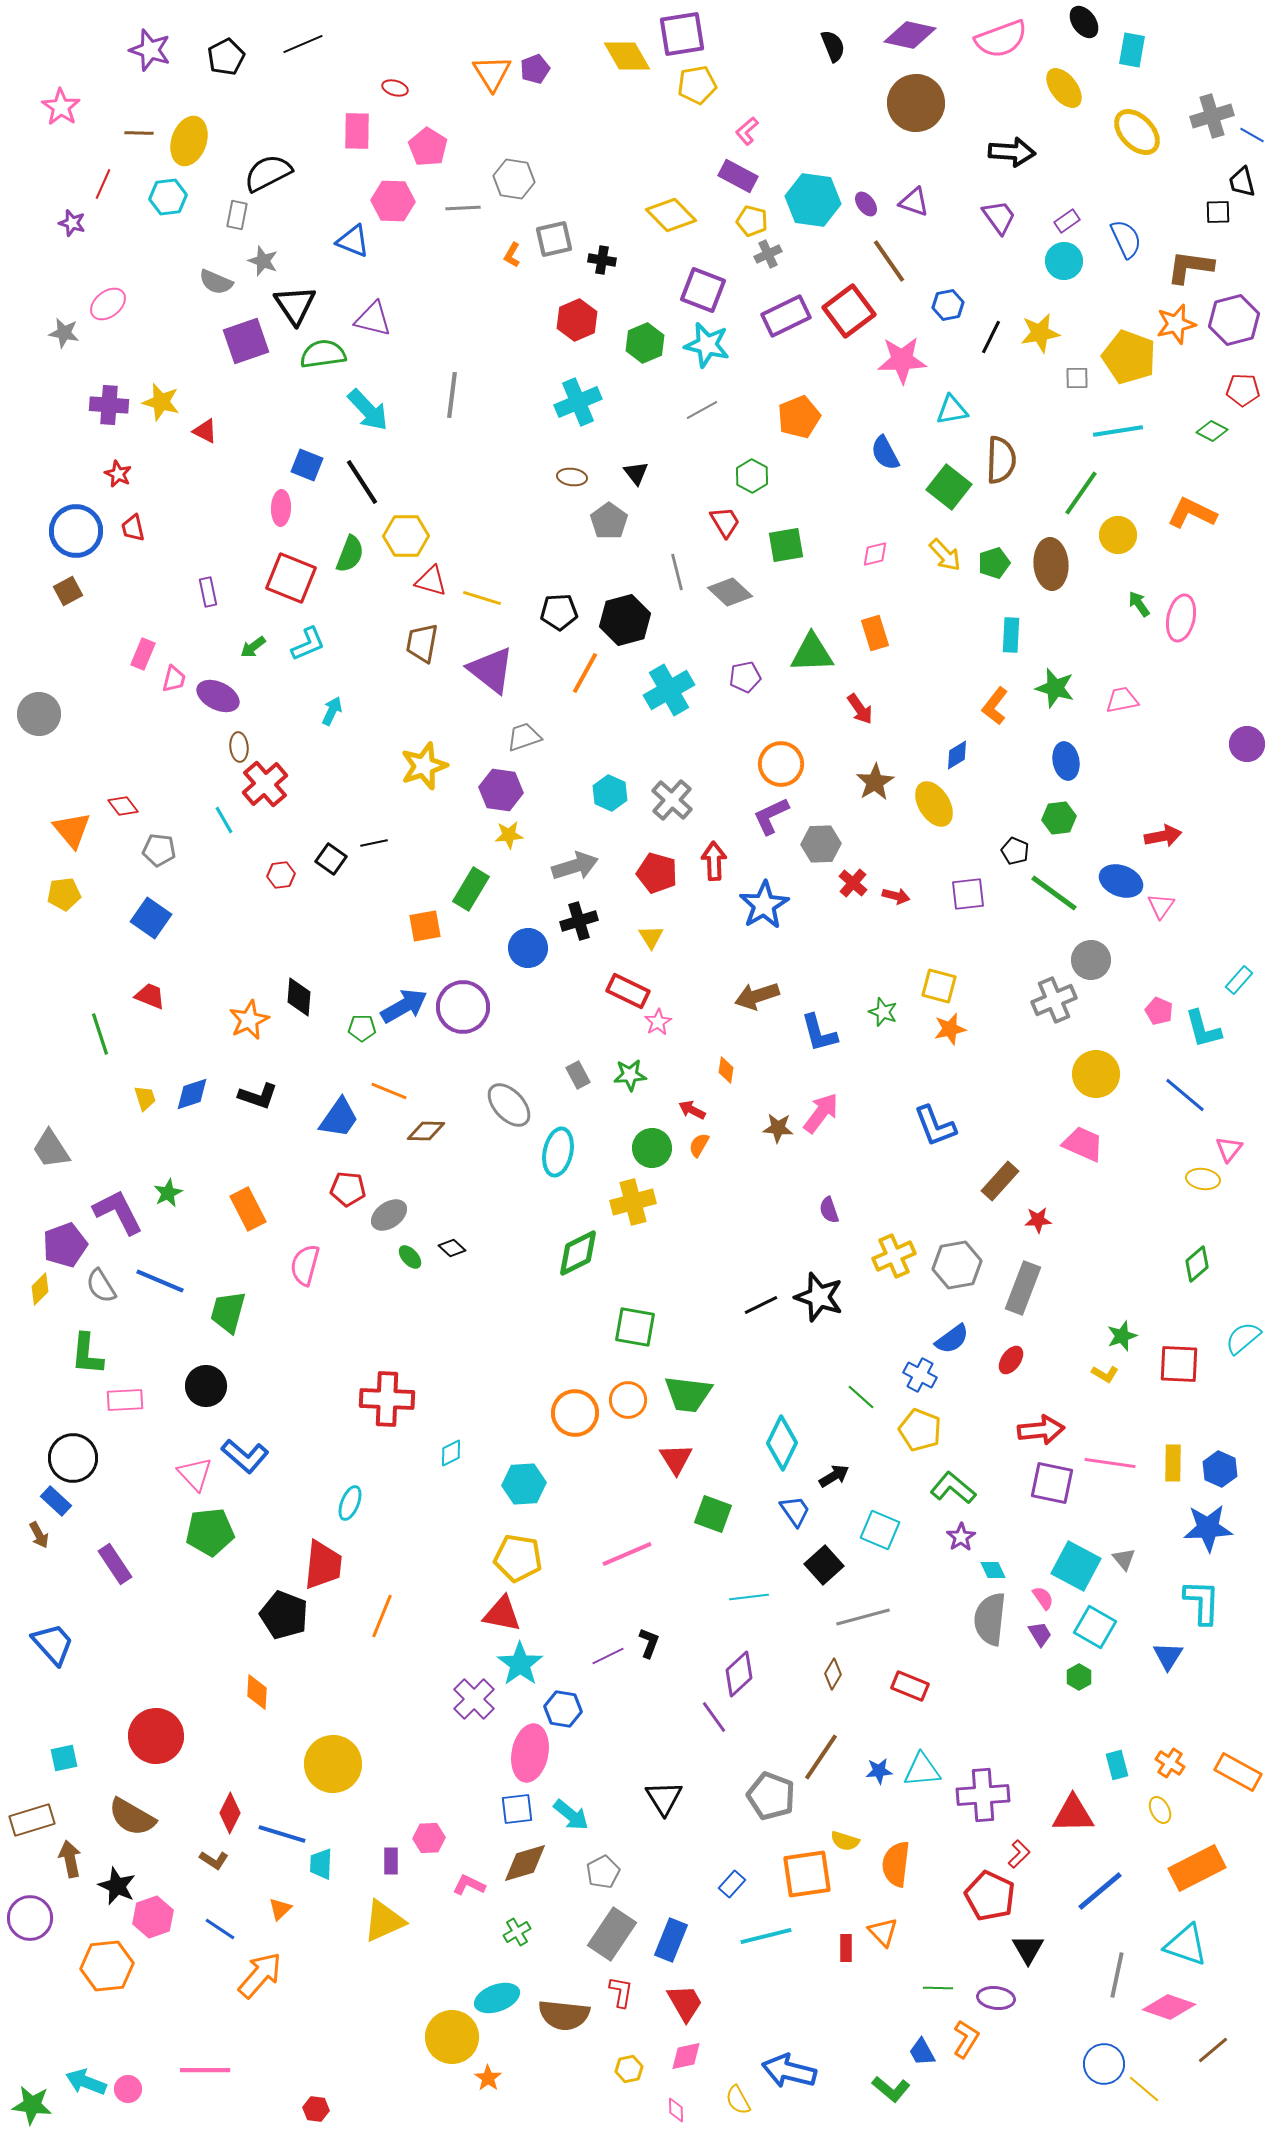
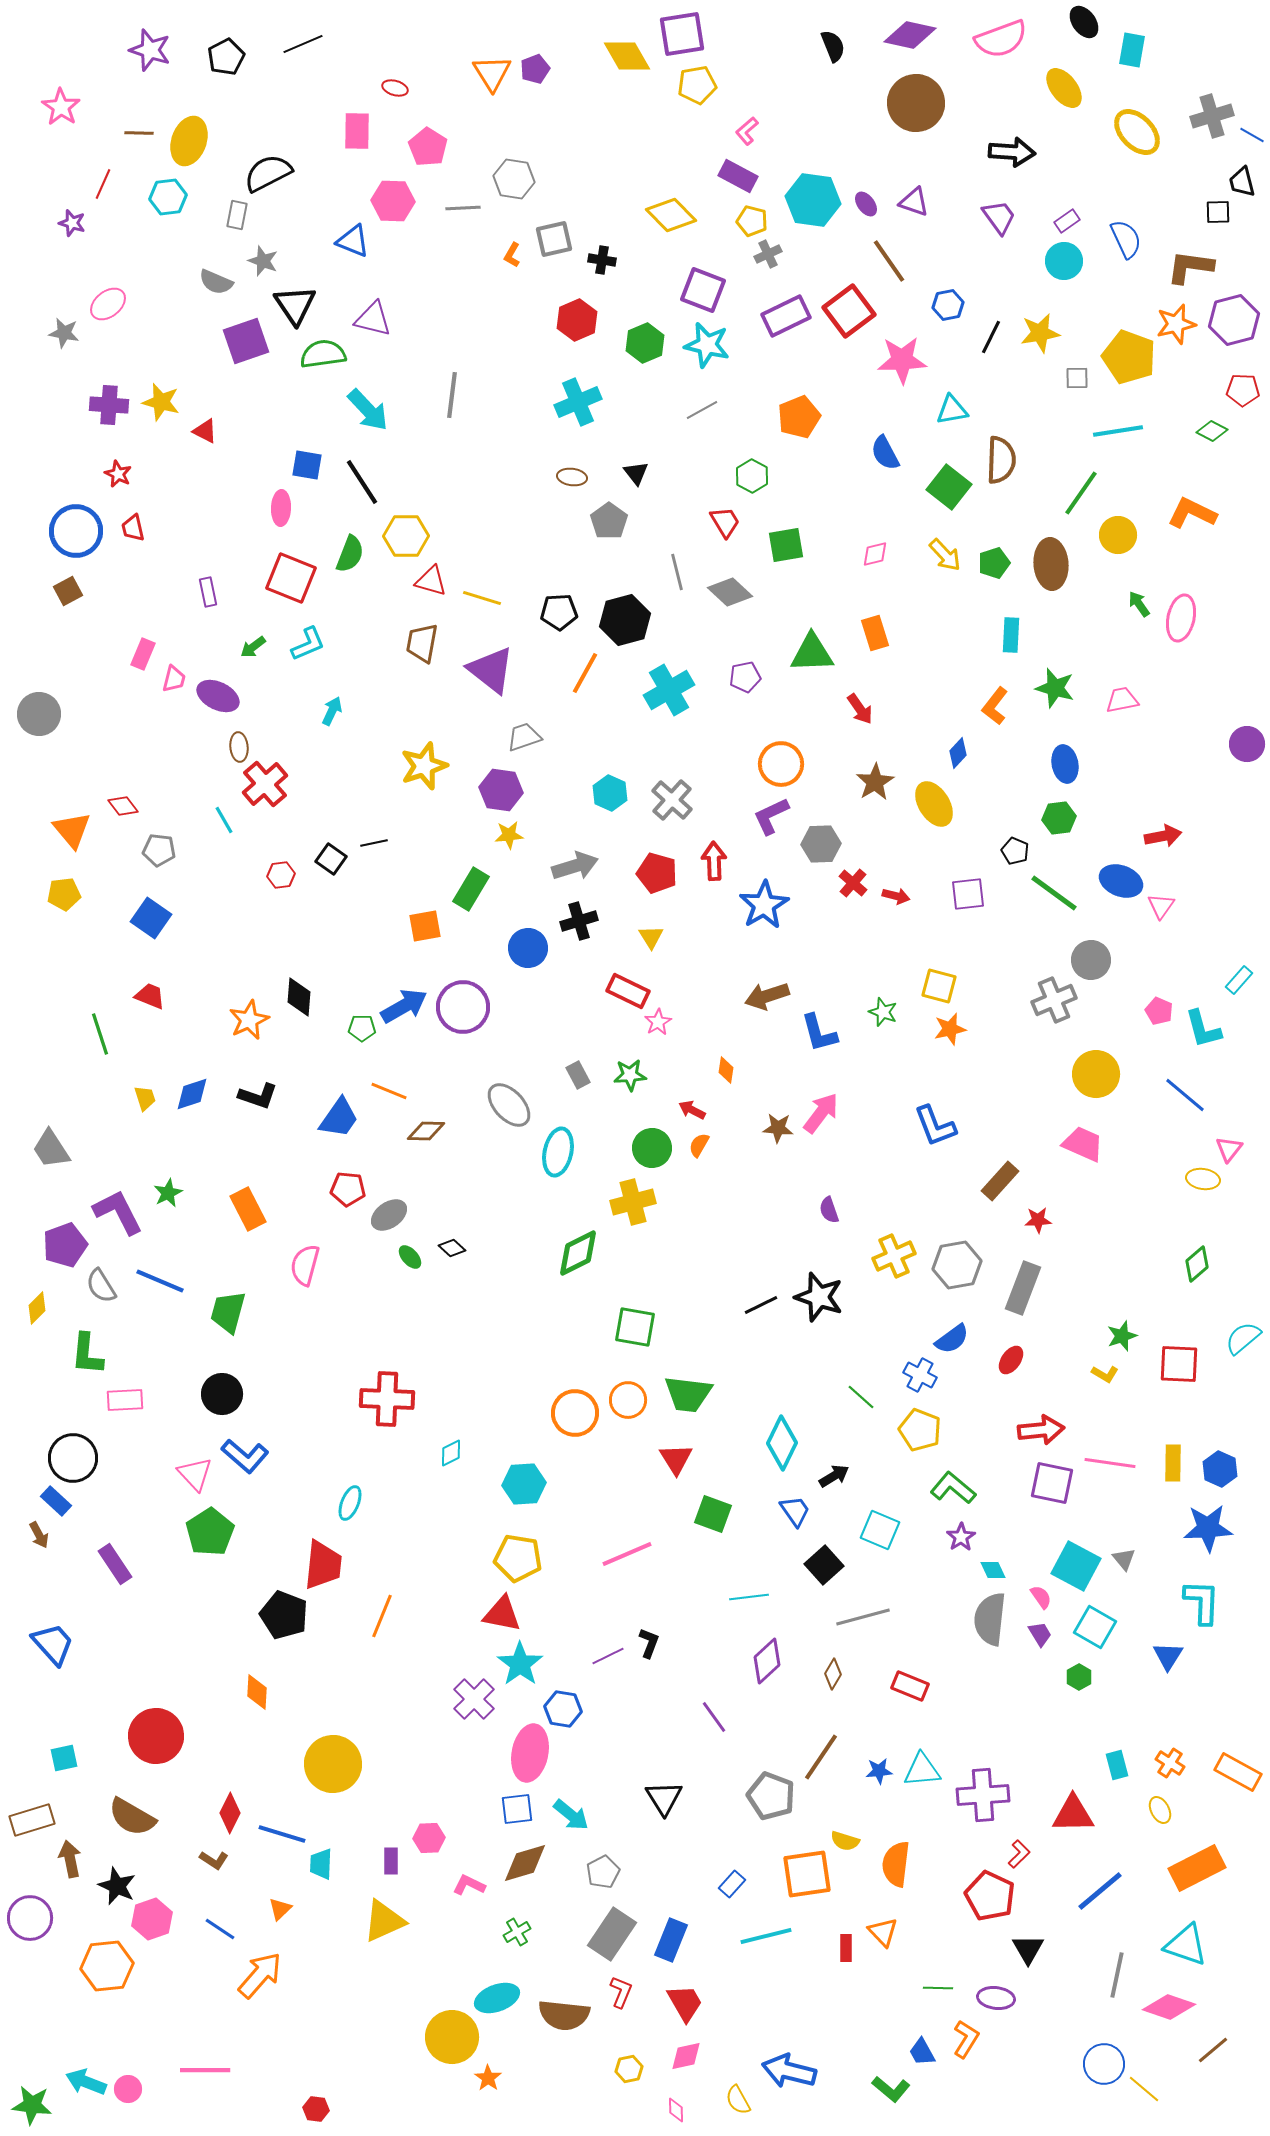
blue square at (307, 465): rotated 12 degrees counterclockwise
blue diamond at (957, 755): moved 1 px right, 2 px up; rotated 16 degrees counterclockwise
blue ellipse at (1066, 761): moved 1 px left, 3 px down
brown arrow at (757, 996): moved 10 px right
yellow diamond at (40, 1289): moved 3 px left, 19 px down
black circle at (206, 1386): moved 16 px right, 8 px down
green pentagon at (210, 1532): rotated 27 degrees counterclockwise
pink semicircle at (1043, 1598): moved 2 px left, 1 px up
purple diamond at (739, 1674): moved 28 px right, 13 px up
pink hexagon at (153, 1917): moved 1 px left, 2 px down
red L-shape at (621, 1992): rotated 12 degrees clockwise
